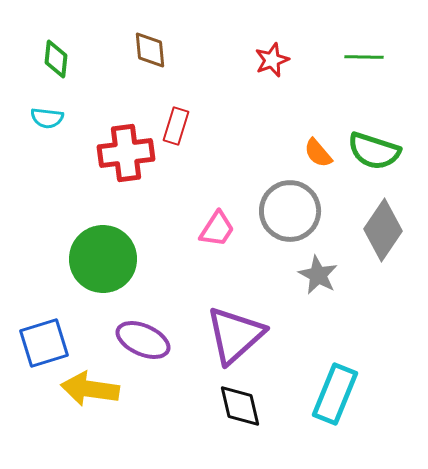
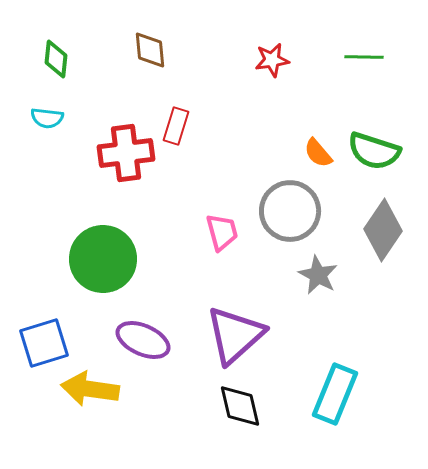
red star: rotated 12 degrees clockwise
pink trapezoid: moved 5 px right, 3 px down; rotated 48 degrees counterclockwise
